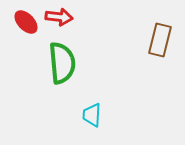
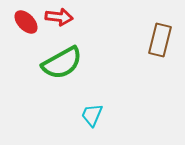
green semicircle: rotated 66 degrees clockwise
cyan trapezoid: rotated 20 degrees clockwise
